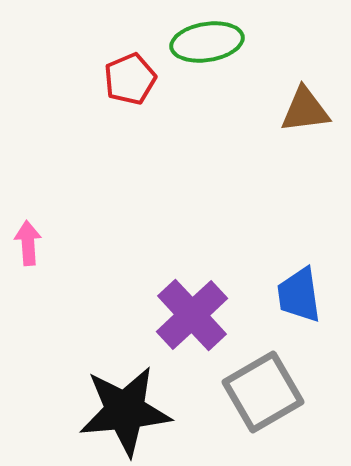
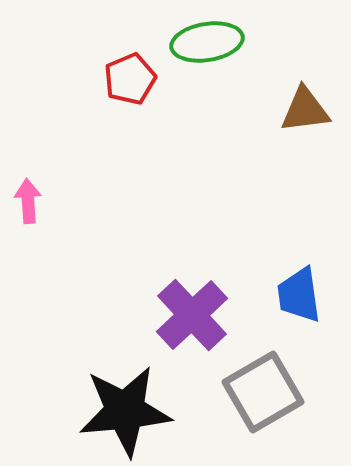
pink arrow: moved 42 px up
